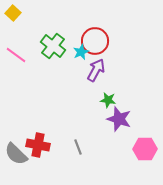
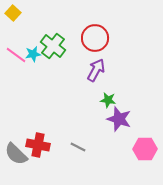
red circle: moved 3 px up
cyan star: moved 48 px left, 2 px down; rotated 14 degrees clockwise
gray line: rotated 42 degrees counterclockwise
